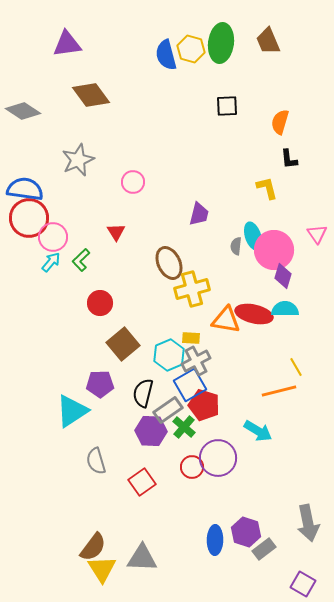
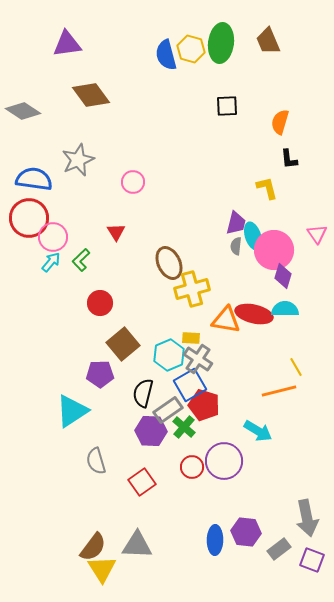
blue semicircle at (25, 189): moved 9 px right, 10 px up
purple trapezoid at (199, 214): moved 37 px right, 9 px down
gray cross at (196, 361): moved 2 px right, 2 px up; rotated 28 degrees counterclockwise
purple pentagon at (100, 384): moved 10 px up
purple circle at (218, 458): moved 6 px right, 3 px down
gray arrow at (308, 523): moved 1 px left, 5 px up
purple hexagon at (246, 532): rotated 12 degrees counterclockwise
gray rectangle at (264, 549): moved 15 px right
gray triangle at (142, 558): moved 5 px left, 13 px up
purple square at (303, 584): moved 9 px right, 24 px up; rotated 10 degrees counterclockwise
